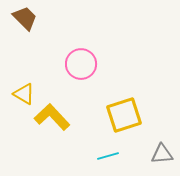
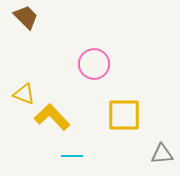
brown trapezoid: moved 1 px right, 1 px up
pink circle: moved 13 px right
yellow triangle: rotated 10 degrees counterclockwise
yellow square: rotated 18 degrees clockwise
cyan line: moved 36 px left; rotated 15 degrees clockwise
